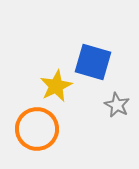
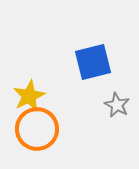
blue square: rotated 30 degrees counterclockwise
yellow star: moved 27 px left, 10 px down
